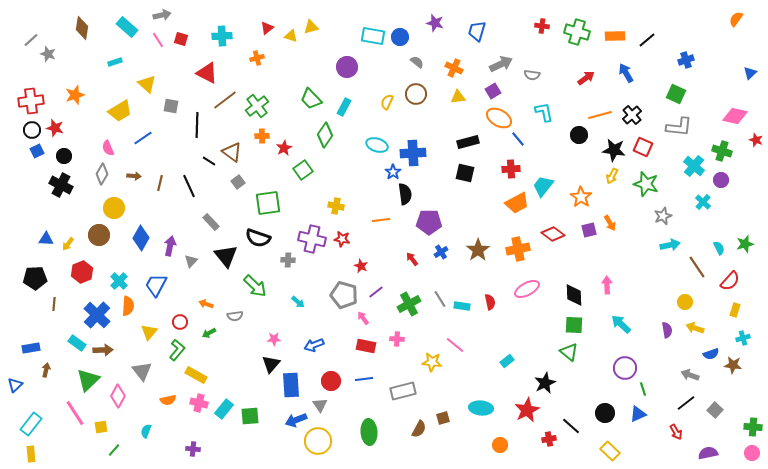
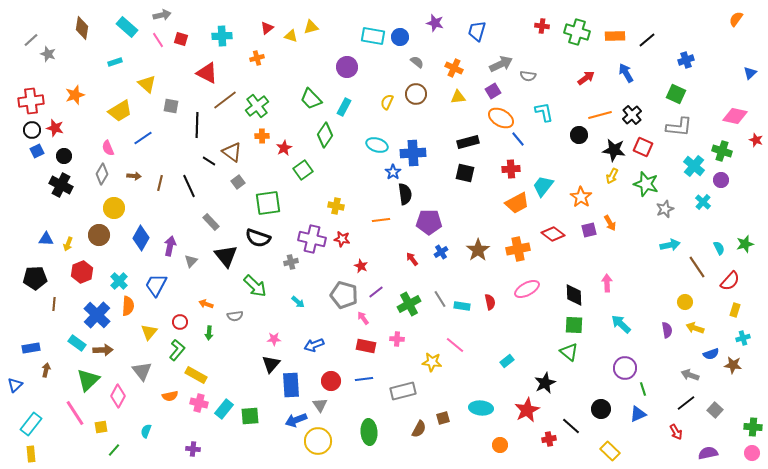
gray semicircle at (532, 75): moved 4 px left, 1 px down
orange ellipse at (499, 118): moved 2 px right
gray star at (663, 216): moved 2 px right, 7 px up
yellow arrow at (68, 244): rotated 16 degrees counterclockwise
gray cross at (288, 260): moved 3 px right, 2 px down; rotated 16 degrees counterclockwise
pink arrow at (607, 285): moved 2 px up
green arrow at (209, 333): rotated 56 degrees counterclockwise
orange semicircle at (168, 400): moved 2 px right, 4 px up
black circle at (605, 413): moved 4 px left, 4 px up
